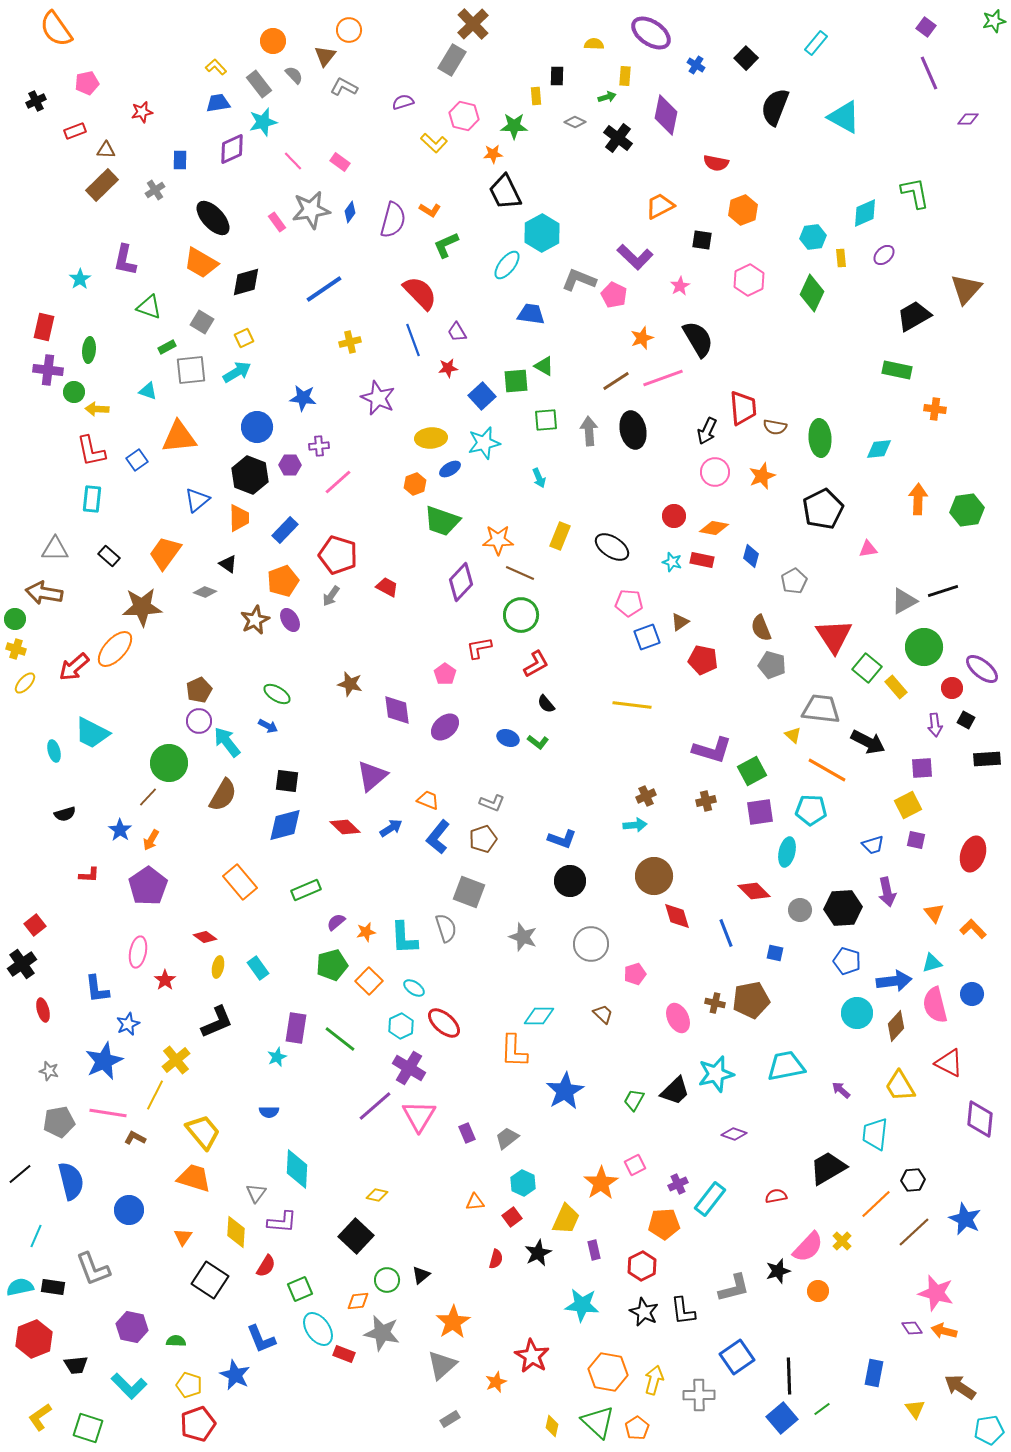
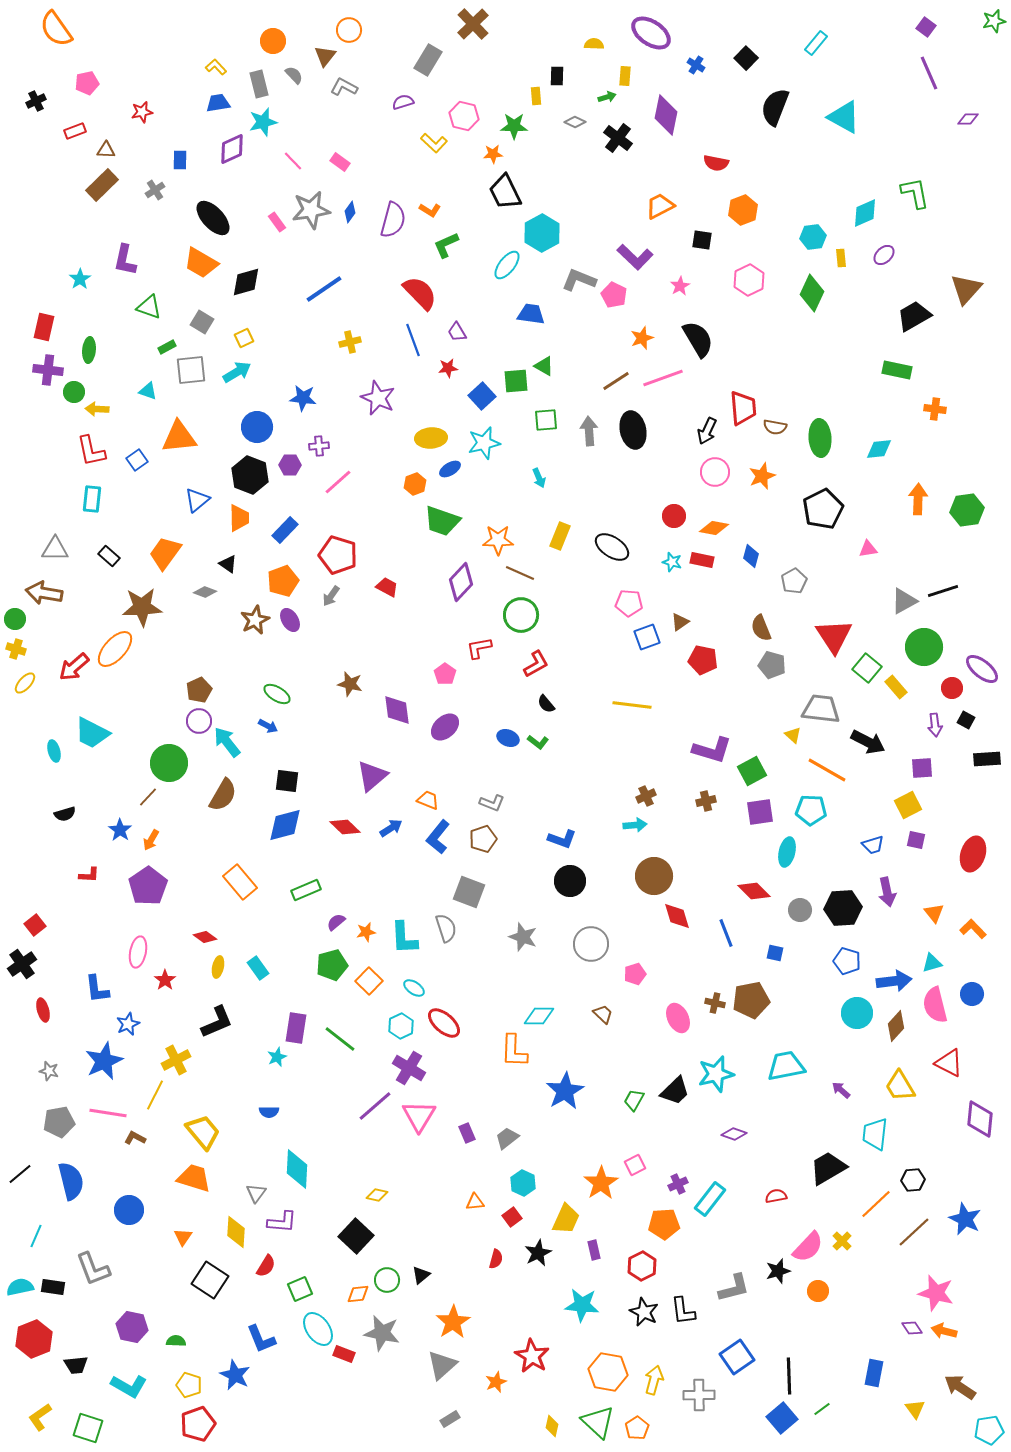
gray rectangle at (452, 60): moved 24 px left
gray rectangle at (259, 84): rotated 24 degrees clockwise
yellow cross at (176, 1060): rotated 12 degrees clockwise
orange diamond at (358, 1301): moved 7 px up
cyan L-shape at (129, 1386): rotated 15 degrees counterclockwise
